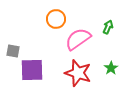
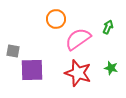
green star: rotated 24 degrees counterclockwise
